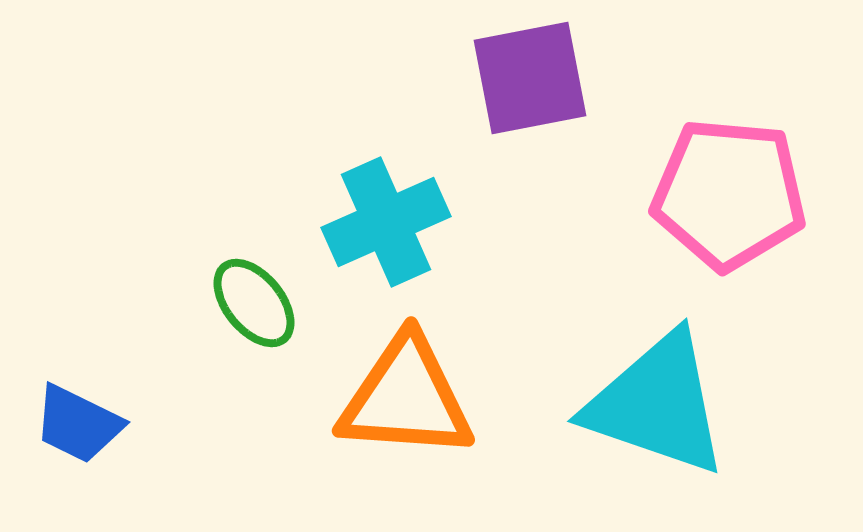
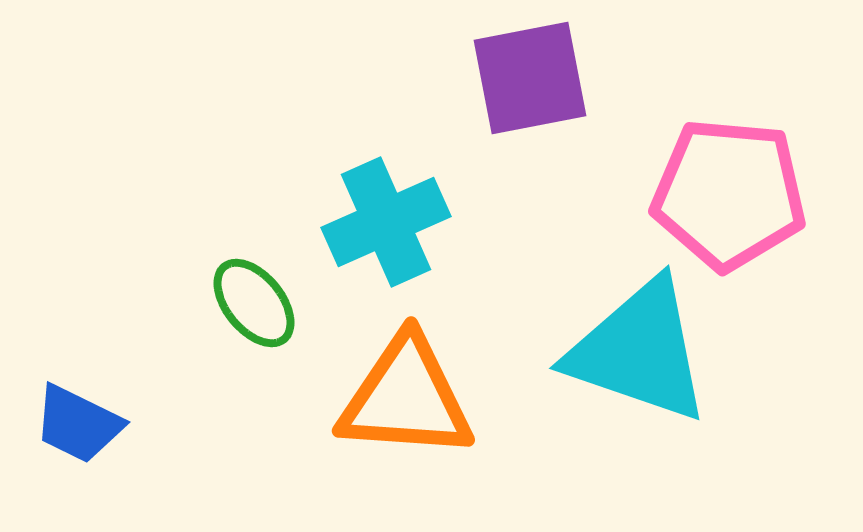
cyan triangle: moved 18 px left, 53 px up
